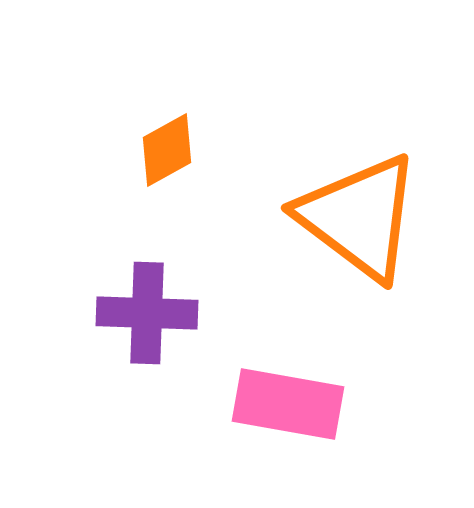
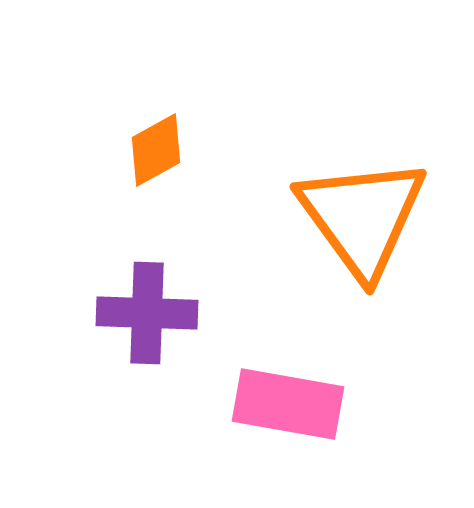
orange diamond: moved 11 px left
orange triangle: moved 3 px right; rotated 17 degrees clockwise
